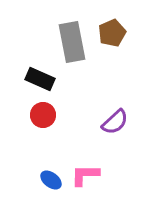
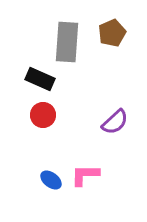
gray rectangle: moved 5 px left; rotated 15 degrees clockwise
